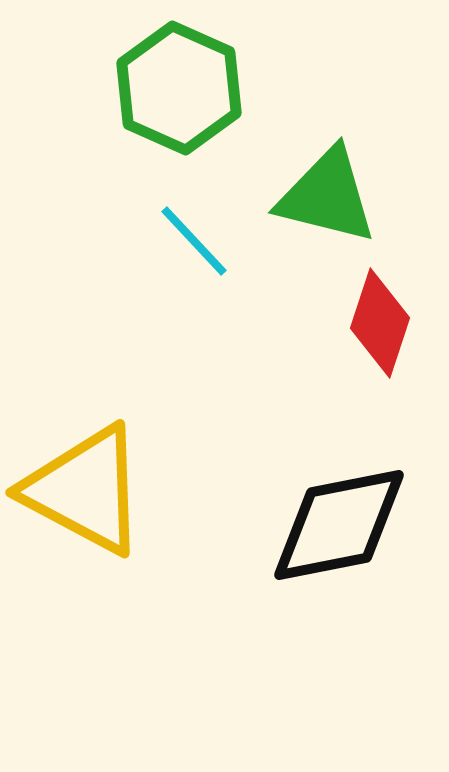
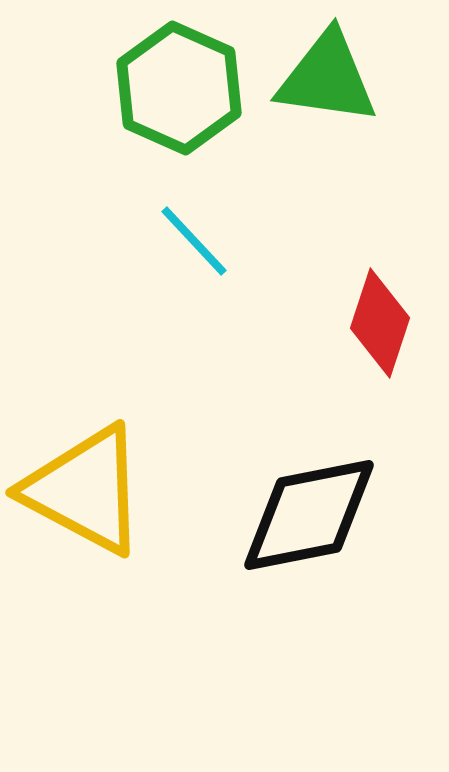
green triangle: moved 118 px up; rotated 6 degrees counterclockwise
black diamond: moved 30 px left, 10 px up
